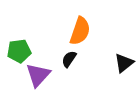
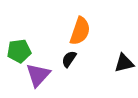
black triangle: rotated 25 degrees clockwise
